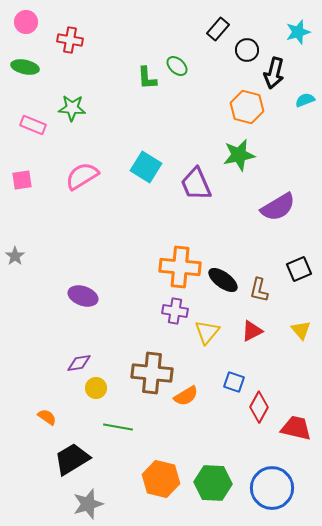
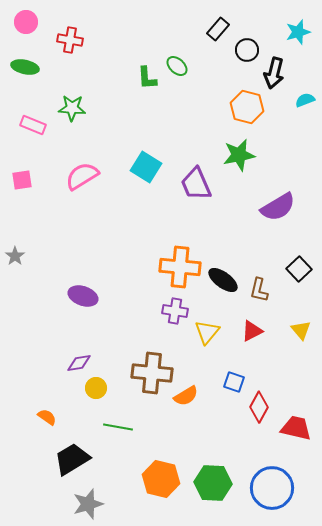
black square at (299, 269): rotated 20 degrees counterclockwise
